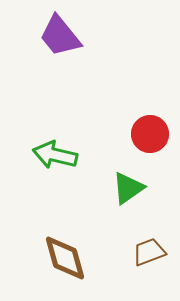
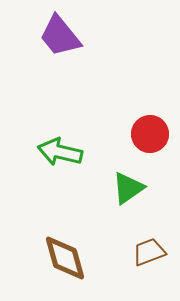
green arrow: moved 5 px right, 3 px up
